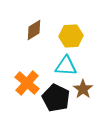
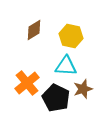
yellow hexagon: rotated 15 degrees clockwise
orange cross: rotated 10 degrees clockwise
brown star: rotated 18 degrees clockwise
